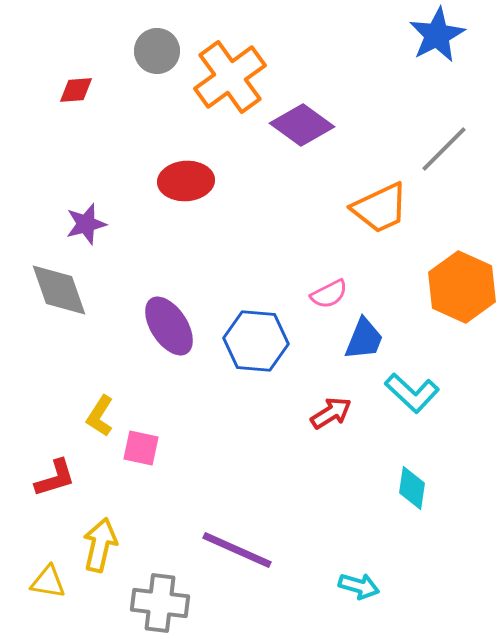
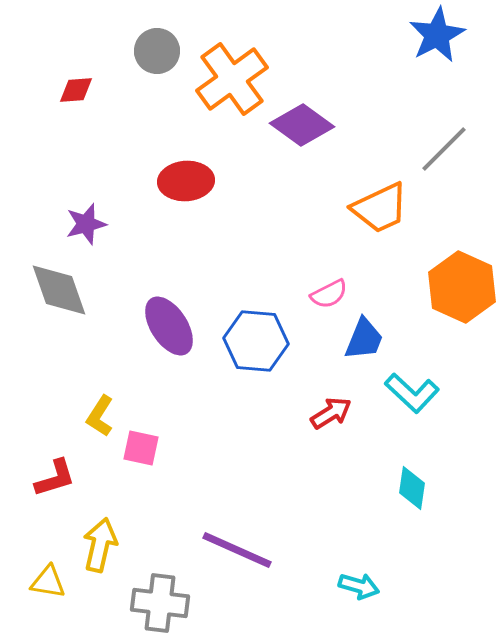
orange cross: moved 2 px right, 2 px down
